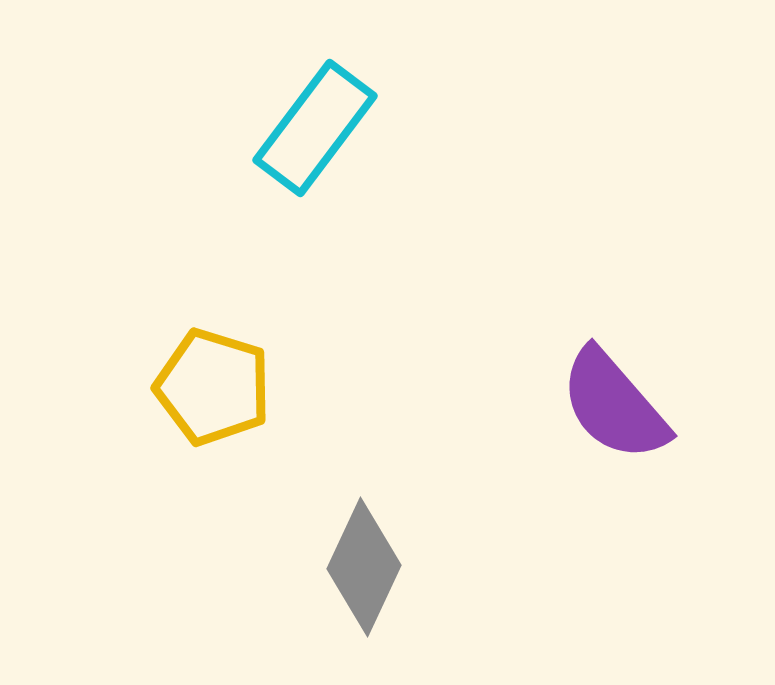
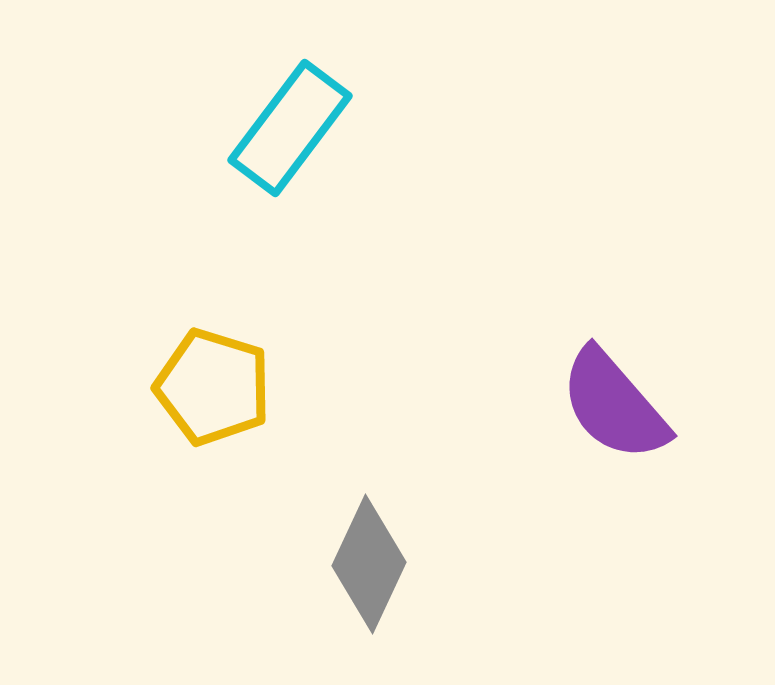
cyan rectangle: moved 25 px left
gray diamond: moved 5 px right, 3 px up
